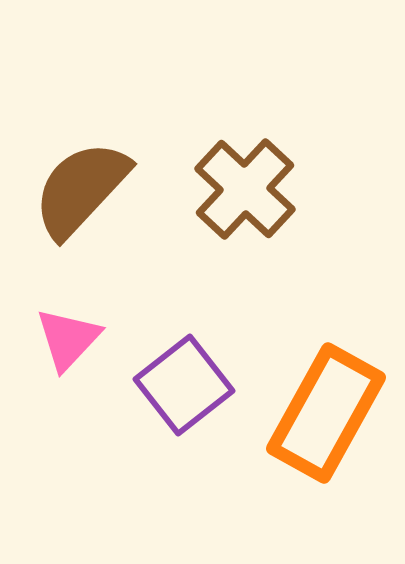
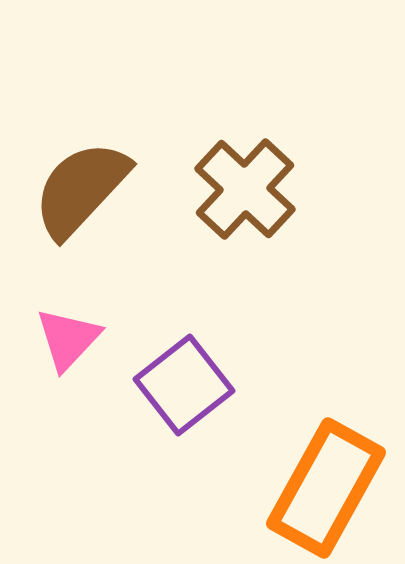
orange rectangle: moved 75 px down
